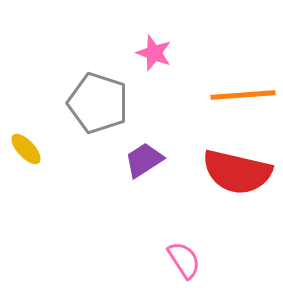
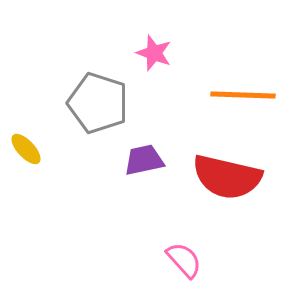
orange line: rotated 6 degrees clockwise
purple trapezoid: rotated 21 degrees clockwise
red semicircle: moved 10 px left, 5 px down
pink semicircle: rotated 9 degrees counterclockwise
